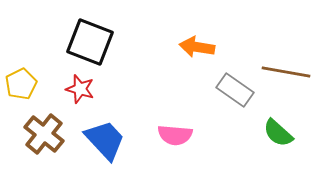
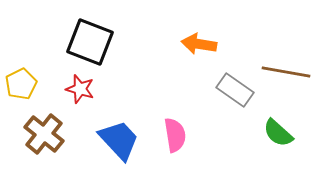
orange arrow: moved 2 px right, 3 px up
pink semicircle: rotated 104 degrees counterclockwise
blue trapezoid: moved 14 px right
